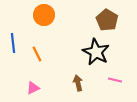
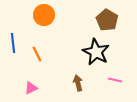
pink triangle: moved 2 px left
